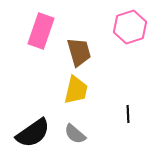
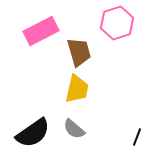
pink hexagon: moved 13 px left, 4 px up
pink rectangle: rotated 44 degrees clockwise
yellow trapezoid: moved 1 px right, 1 px up
black line: moved 9 px right, 23 px down; rotated 24 degrees clockwise
gray semicircle: moved 1 px left, 5 px up
